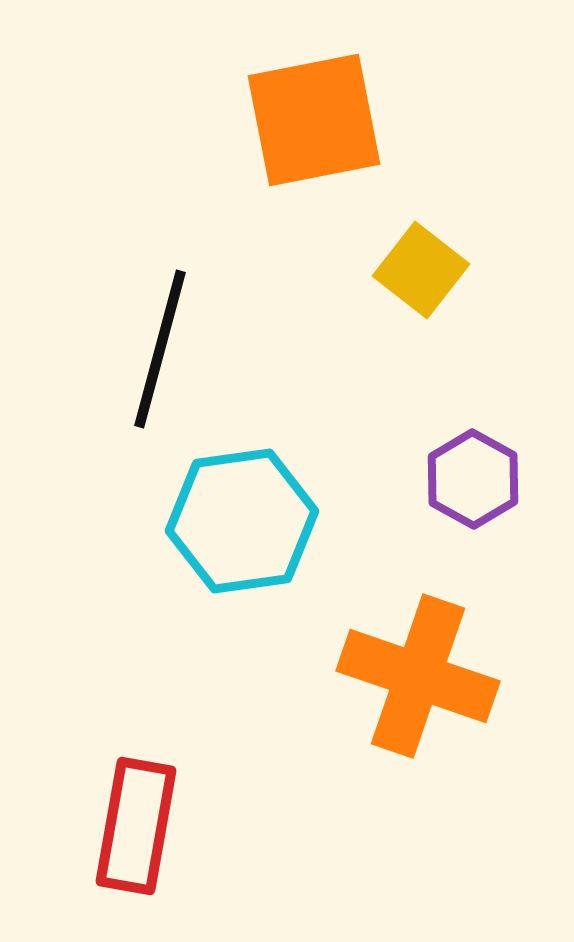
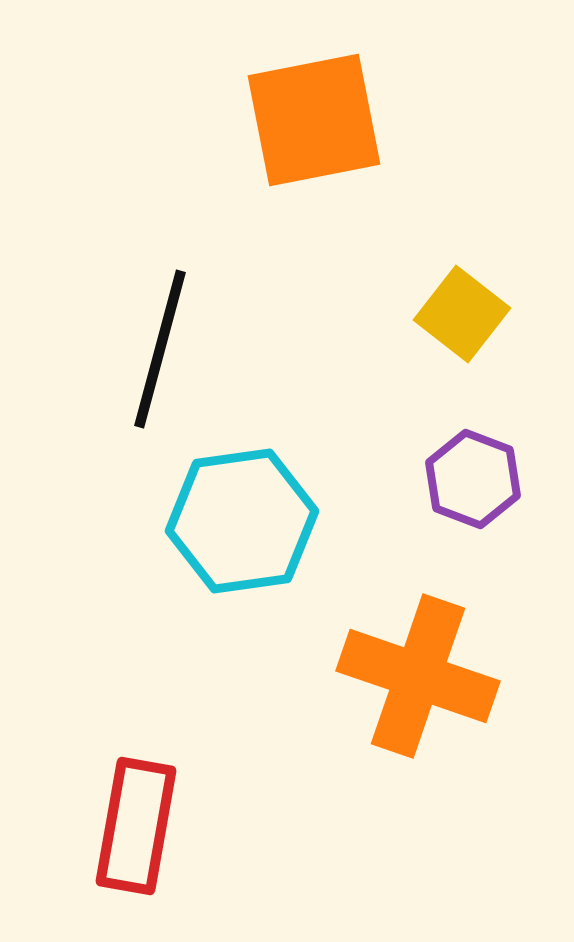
yellow square: moved 41 px right, 44 px down
purple hexagon: rotated 8 degrees counterclockwise
